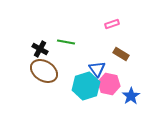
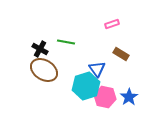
brown ellipse: moved 1 px up
pink hexagon: moved 4 px left, 13 px down
blue star: moved 2 px left, 1 px down
